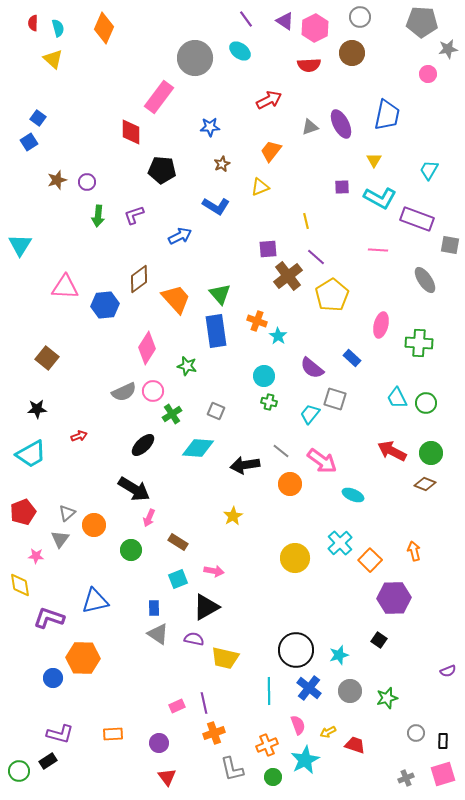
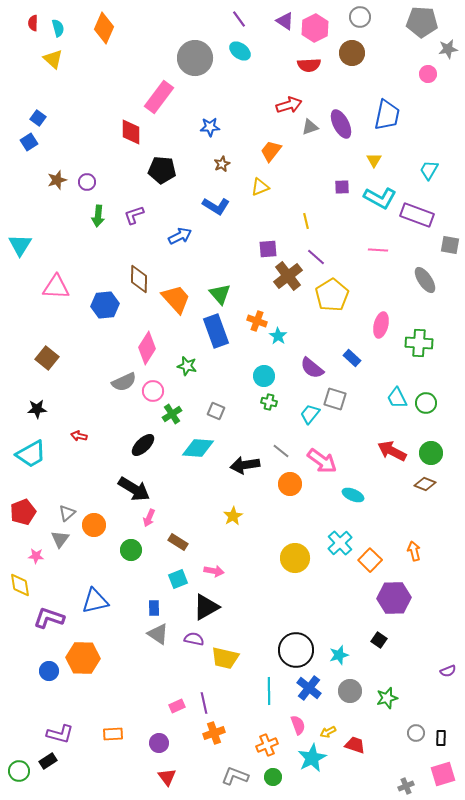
purple line at (246, 19): moved 7 px left
red arrow at (269, 100): moved 20 px right, 5 px down; rotated 10 degrees clockwise
purple rectangle at (417, 219): moved 4 px up
brown diamond at (139, 279): rotated 52 degrees counterclockwise
pink triangle at (65, 287): moved 9 px left
blue rectangle at (216, 331): rotated 12 degrees counterclockwise
gray semicircle at (124, 392): moved 10 px up
red arrow at (79, 436): rotated 147 degrees counterclockwise
blue circle at (53, 678): moved 4 px left, 7 px up
black rectangle at (443, 741): moved 2 px left, 3 px up
cyan star at (305, 760): moved 7 px right, 2 px up
gray L-shape at (232, 769): moved 3 px right, 7 px down; rotated 124 degrees clockwise
gray cross at (406, 778): moved 8 px down
